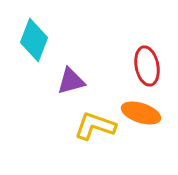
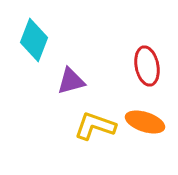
orange ellipse: moved 4 px right, 9 px down
